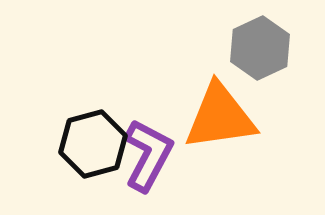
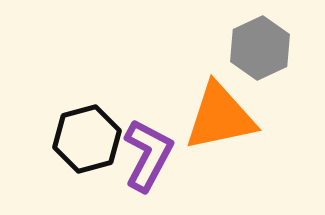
orange triangle: rotated 4 degrees counterclockwise
black hexagon: moved 6 px left, 5 px up
